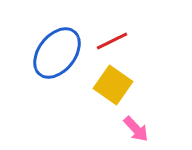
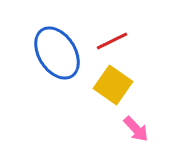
blue ellipse: rotated 70 degrees counterclockwise
